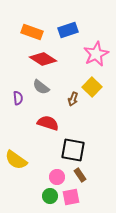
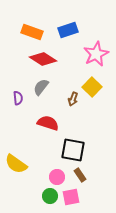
gray semicircle: rotated 90 degrees clockwise
yellow semicircle: moved 4 px down
